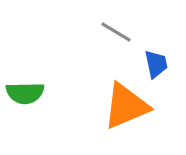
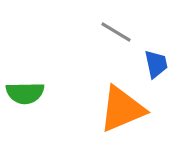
orange triangle: moved 4 px left, 3 px down
